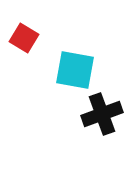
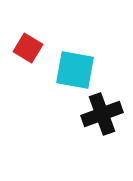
red square: moved 4 px right, 10 px down
